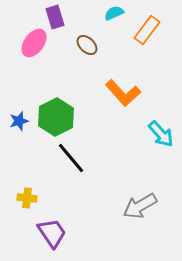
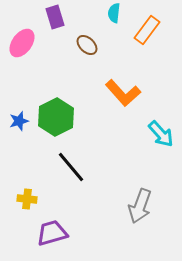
cyan semicircle: rotated 60 degrees counterclockwise
pink ellipse: moved 12 px left
black line: moved 9 px down
yellow cross: moved 1 px down
gray arrow: rotated 40 degrees counterclockwise
purple trapezoid: rotated 72 degrees counterclockwise
